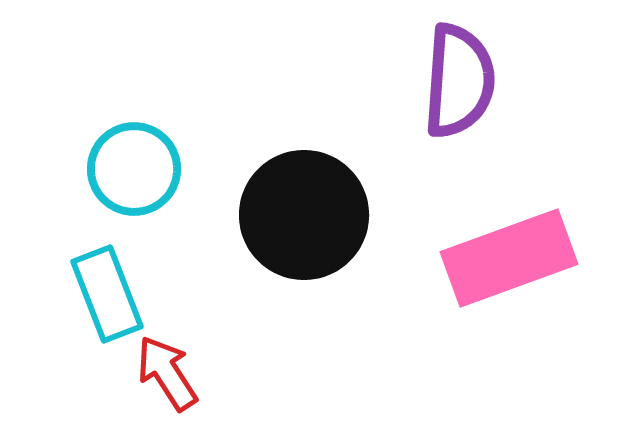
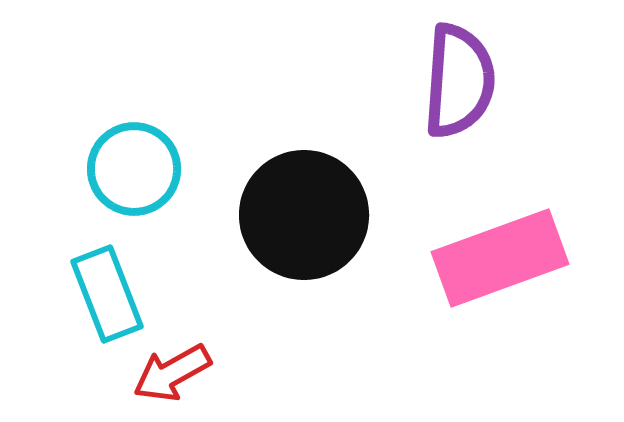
pink rectangle: moved 9 px left
red arrow: moved 5 px right; rotated 86 degrees counterclockwise
